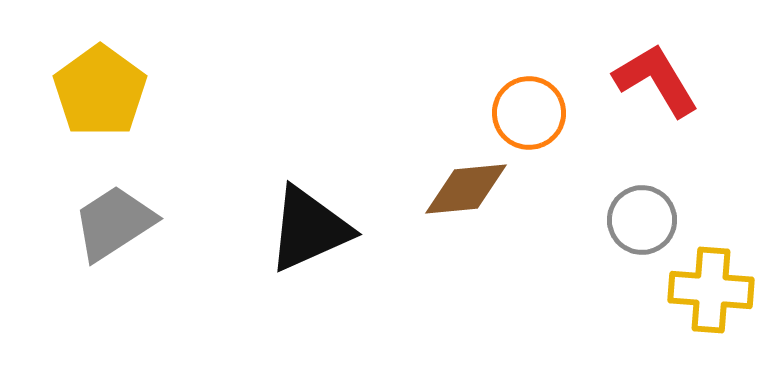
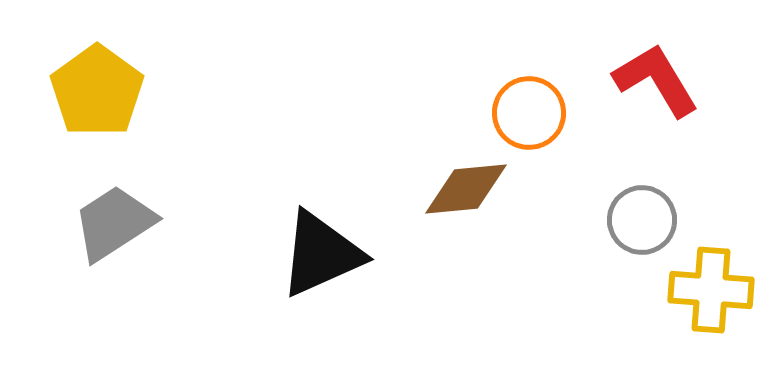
yellow pentagon: moved 3 px left
black triangle: moved 12 px right, 25 px down
